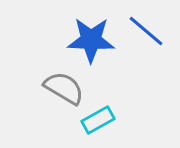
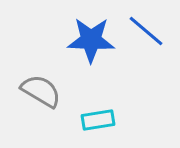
gray semicircle: moved 23 px left, 3 px down
cyan rectangle: rotated 20 degrees clockwise
